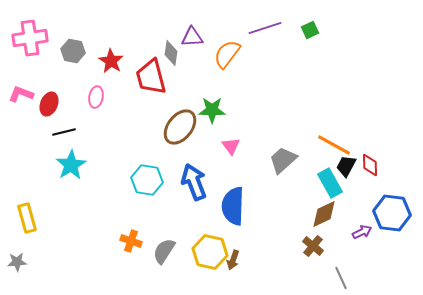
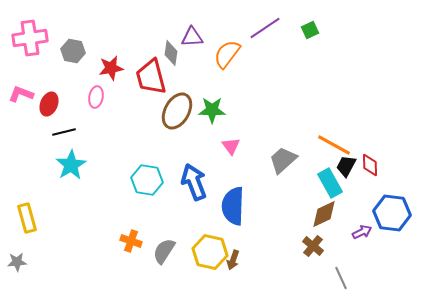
purple line: rotated 16 degrees counterclockwise
red star: moved 7 px down; rotated 30 degrees clockwise
brown ellipse: moved 3 px left, 16 px up; rotated 9 degrees counterclockwise
